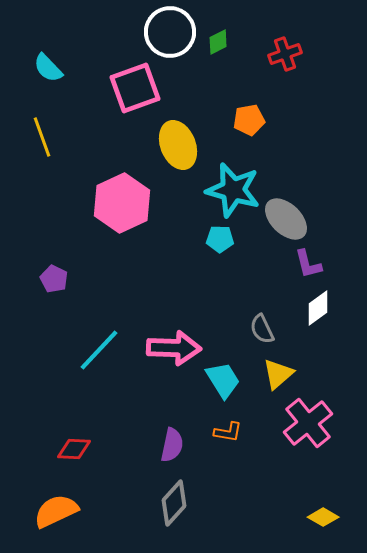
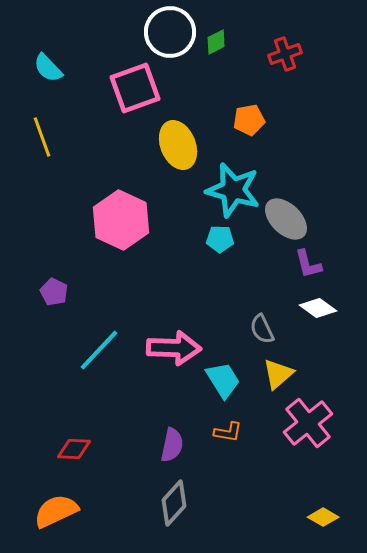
green diamond: moved 2 px left
pink hexagon: moved 1 px left, 17 px down; rotated 10 degrees counterclockwise
purple pentagon: moved 13 px down
white diamond: rotated 72 degrees clockwise
